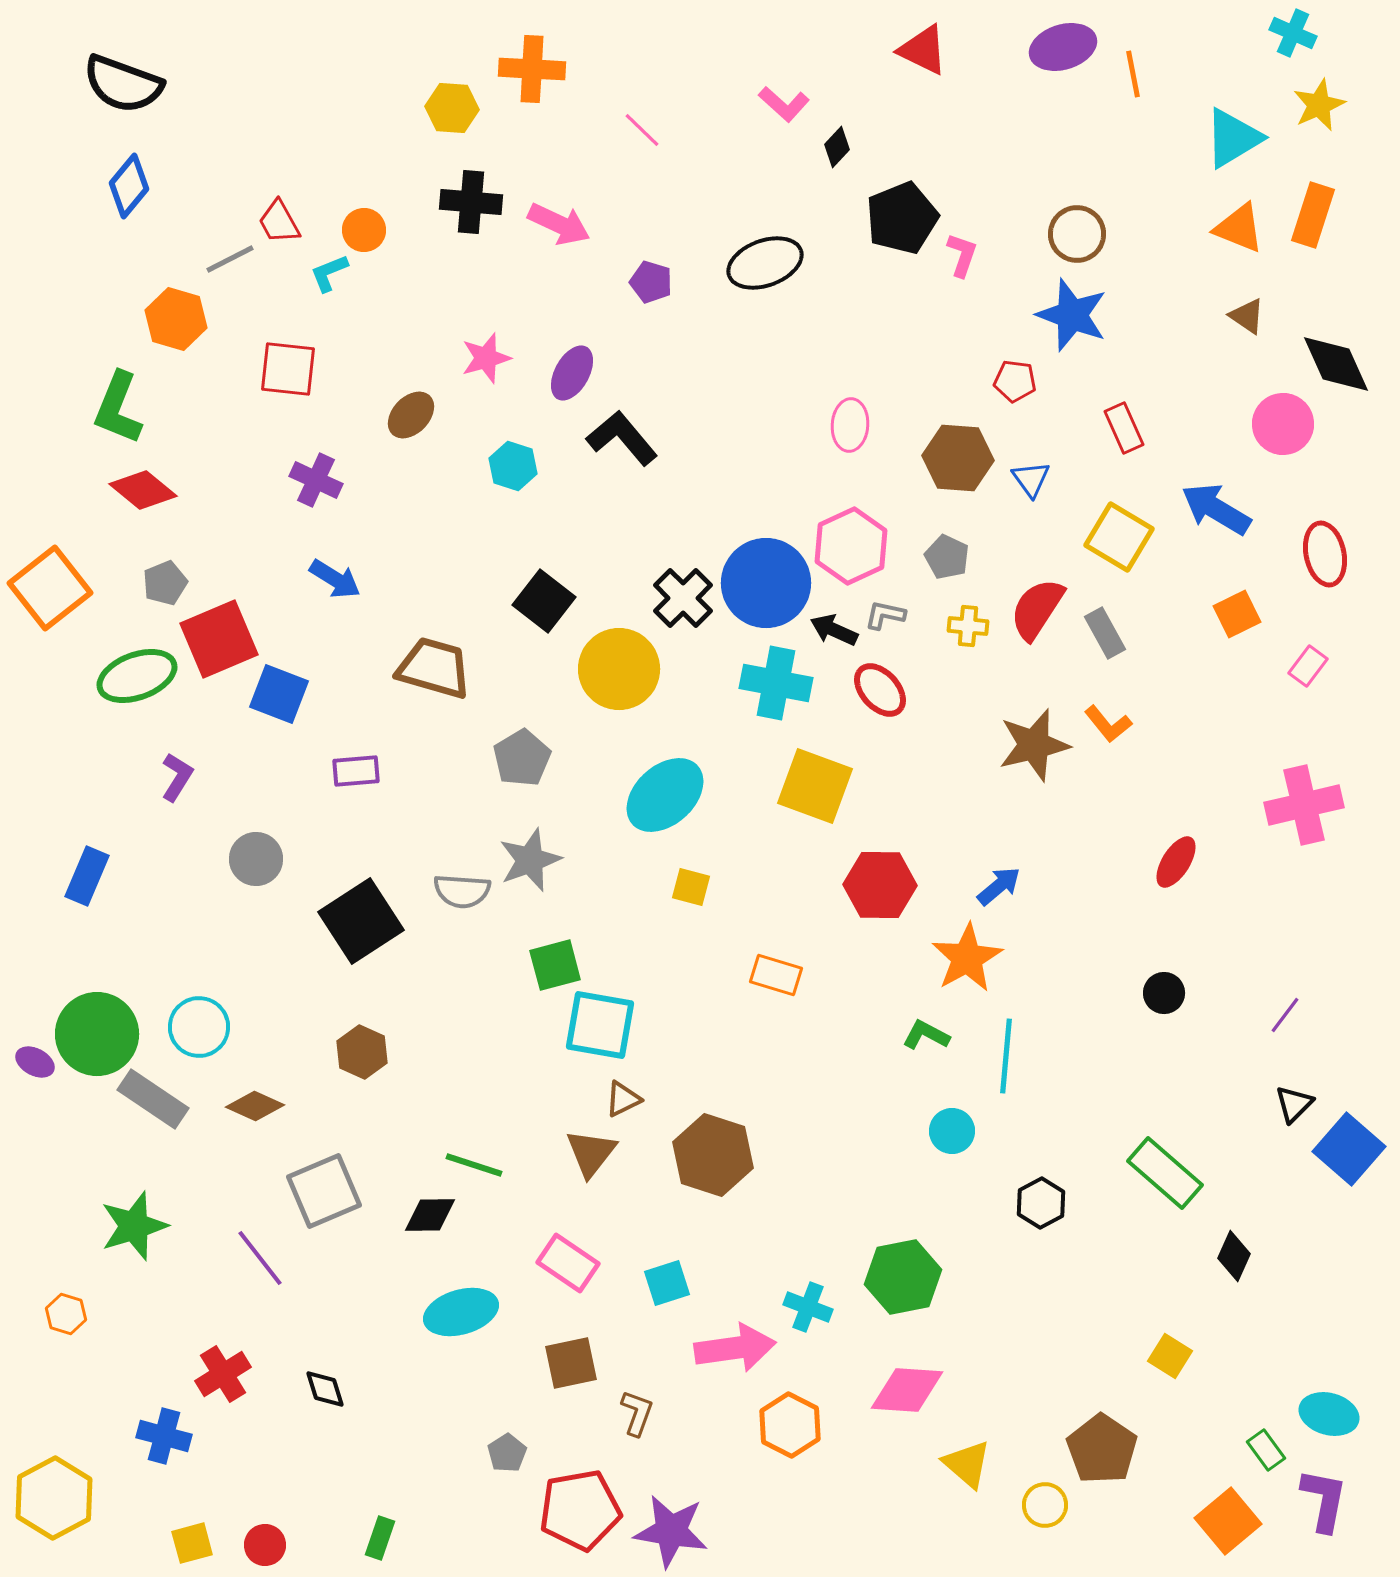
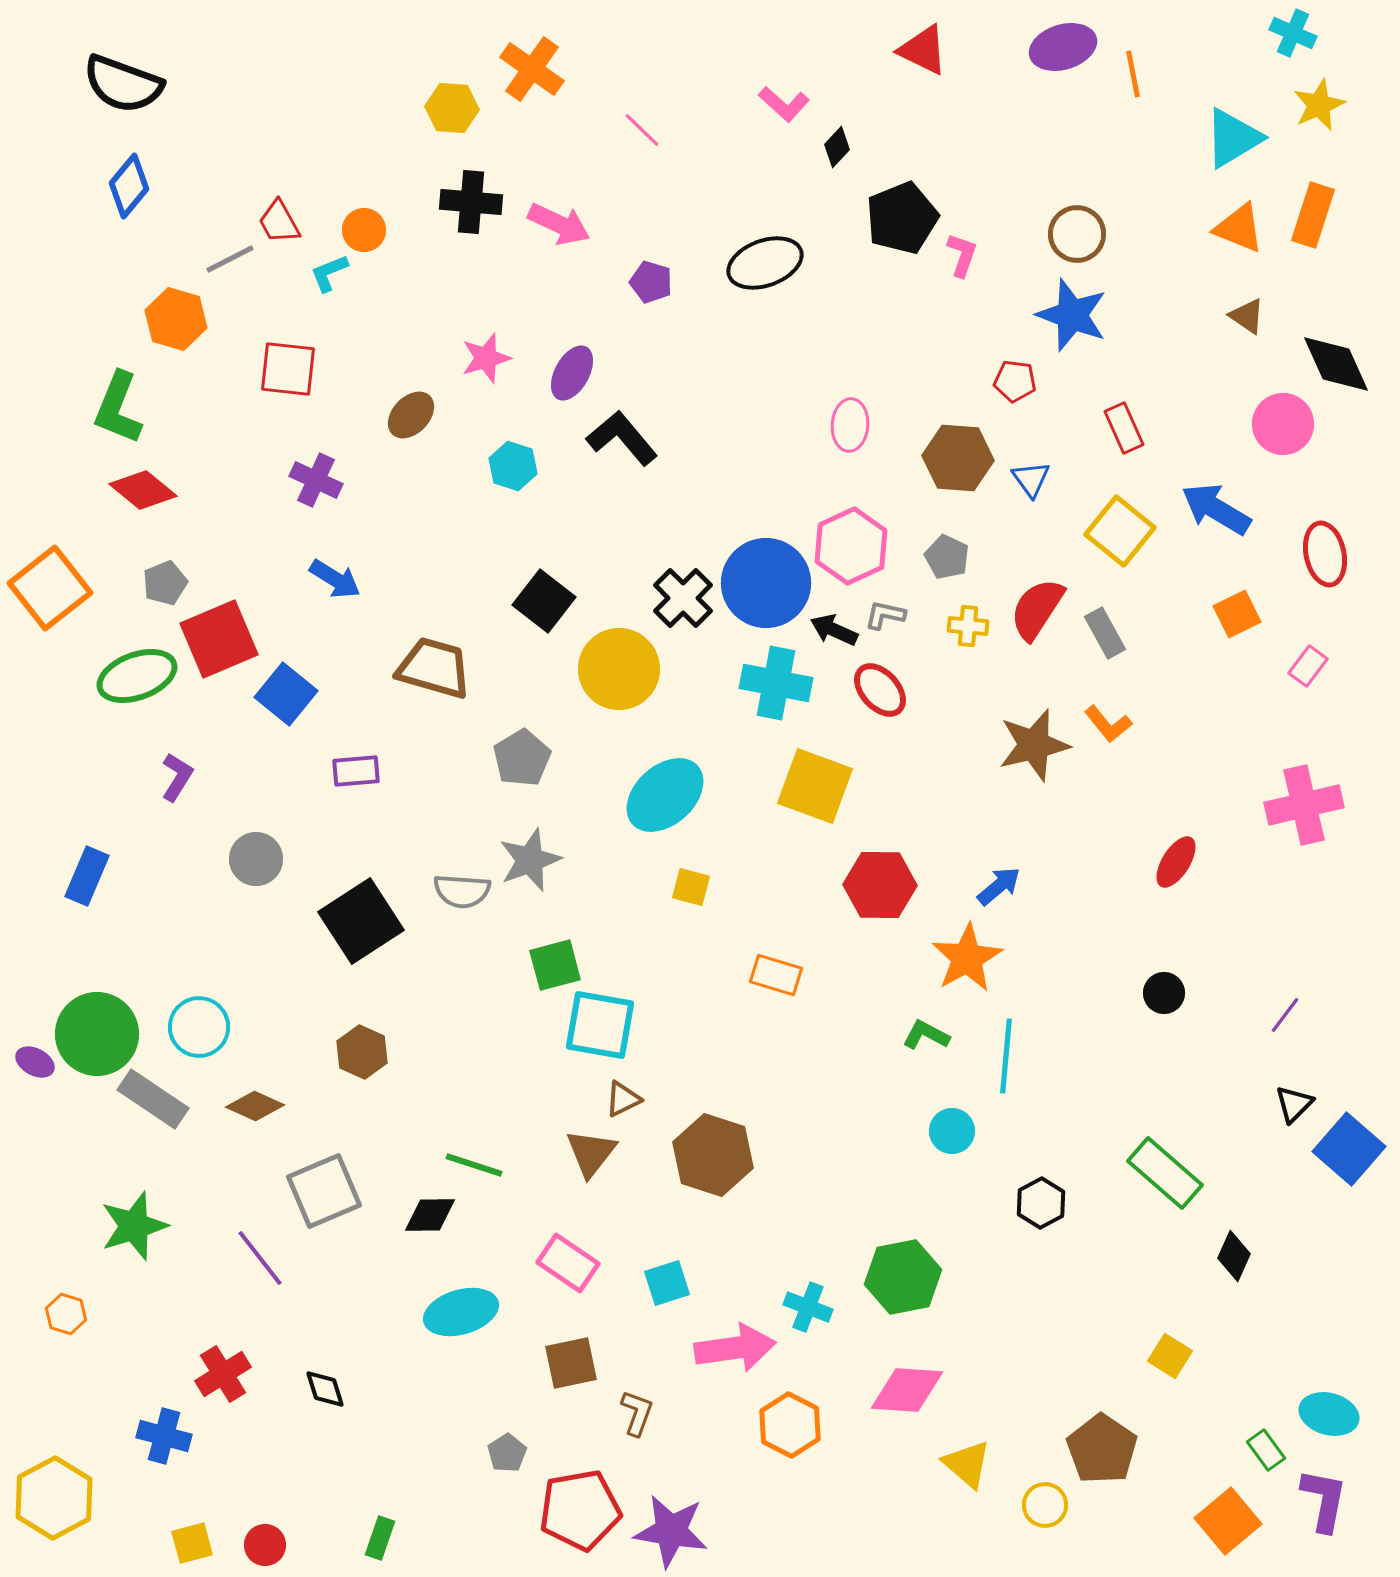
orange cross at (532, 69): rotated 32 degrees clockwise
yellow square at (1119, 537): moved 1 px right, 6 px up; rotated 8 degrees clockwise
blue square at (279, 694): moved 7 px right; rotated 18 degrees clockwise
